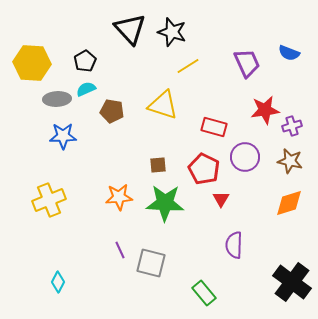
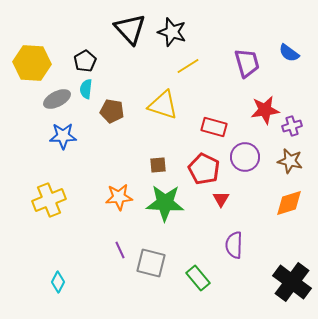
blue semicircle: rotated 15 degrees clockwise
purple trapezoid: rotated 8 degrees clockwise
cyan semicircle: rotated 60 degrees counterclockwise
gray ellipse: rotated 24 degrees counterclockwise
green rectangle: moved 6 px left, 15 px up
